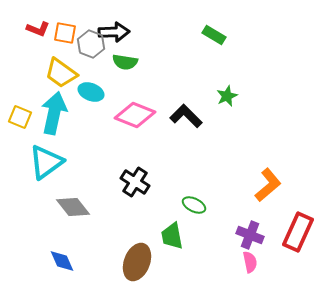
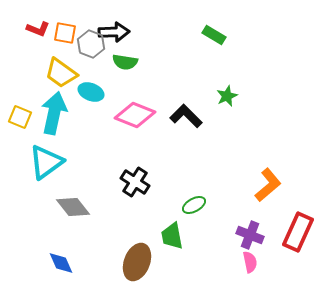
green ellipse: rotated 55 degrees counterclockwise
blue diamond: moved 1 px left, 2 px down
